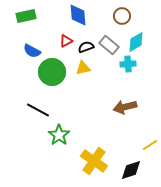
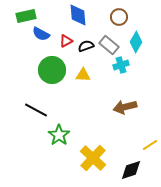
brown circle: moved 3 px left, 1 px down
cyan diamond: rotated 30 degrees counterclockwise
black semicircle: moved 1 px up
blue semicircle: moved 9 px right, 17 px up
cyan cross: moved 7 px left, 1 px down; rotated 14 degrees counterclockwise
yellow triangle: moved 7 px down; rotated 14 degrees clockwise
green circle: moved 2 px up
black line: moved 2 px left
yellow cross: moved 1 px left, 3 px up; rotated 8 degrees clockwise
